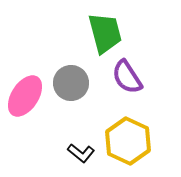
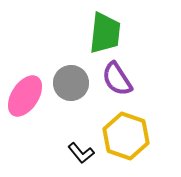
green trapezoid: rotated 21 degrees clockwise
purple semicircle: moved 10 px left, 2 px down
yellow hexagon: moved 2 px left, 5 px up; rotated 6 degrees counterclockwise
black L-shape: rotated 12 degrees clockwise
